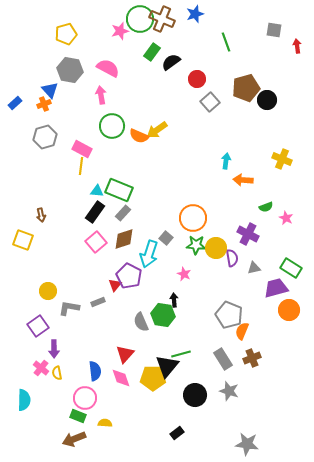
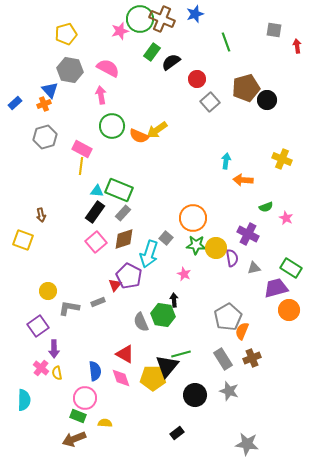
gray pentagon at (229, 315): moved 1 px left, 2 px down; rotated 20 degrees clockwise
red triangle at (125, 354): rotated 42 degrees counterclockwise
